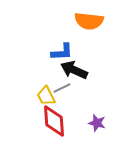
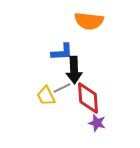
black arrow: rotated 116 degrees counterclockwise
red diamond: moved 34 px right, 23 px up
